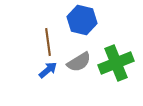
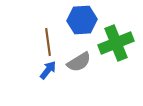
blue hexagon: rotated 16 degrees counterclockwise
green cross: moved 20 px up
blue arrow: rotated 12 degrees counterclockwise
